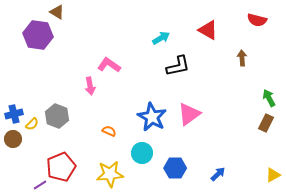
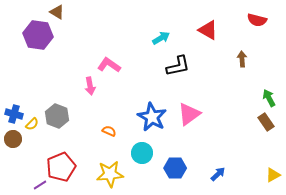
brown arrow: moved 1 px down
blue cross: rotated 30 degrees clockwise
brown rectangle: moved 1 px up; rotated 60 degrees counterclockwise
